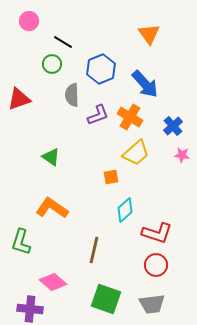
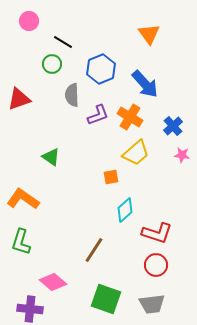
orange L-shape: moved 29 px left, 9 px up
brown line: rotated 20 degrees clockwise
